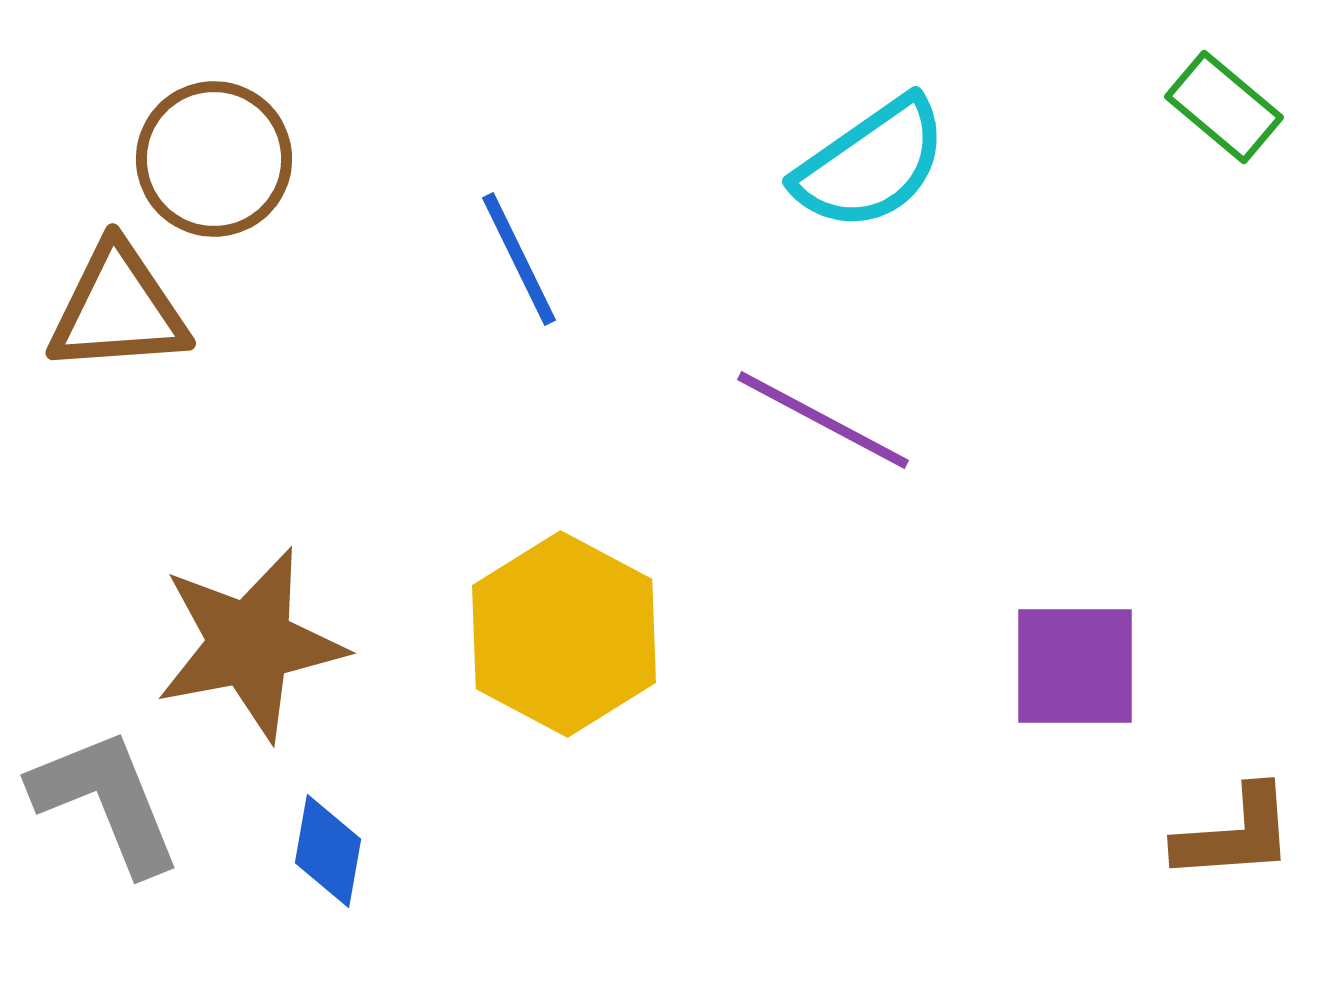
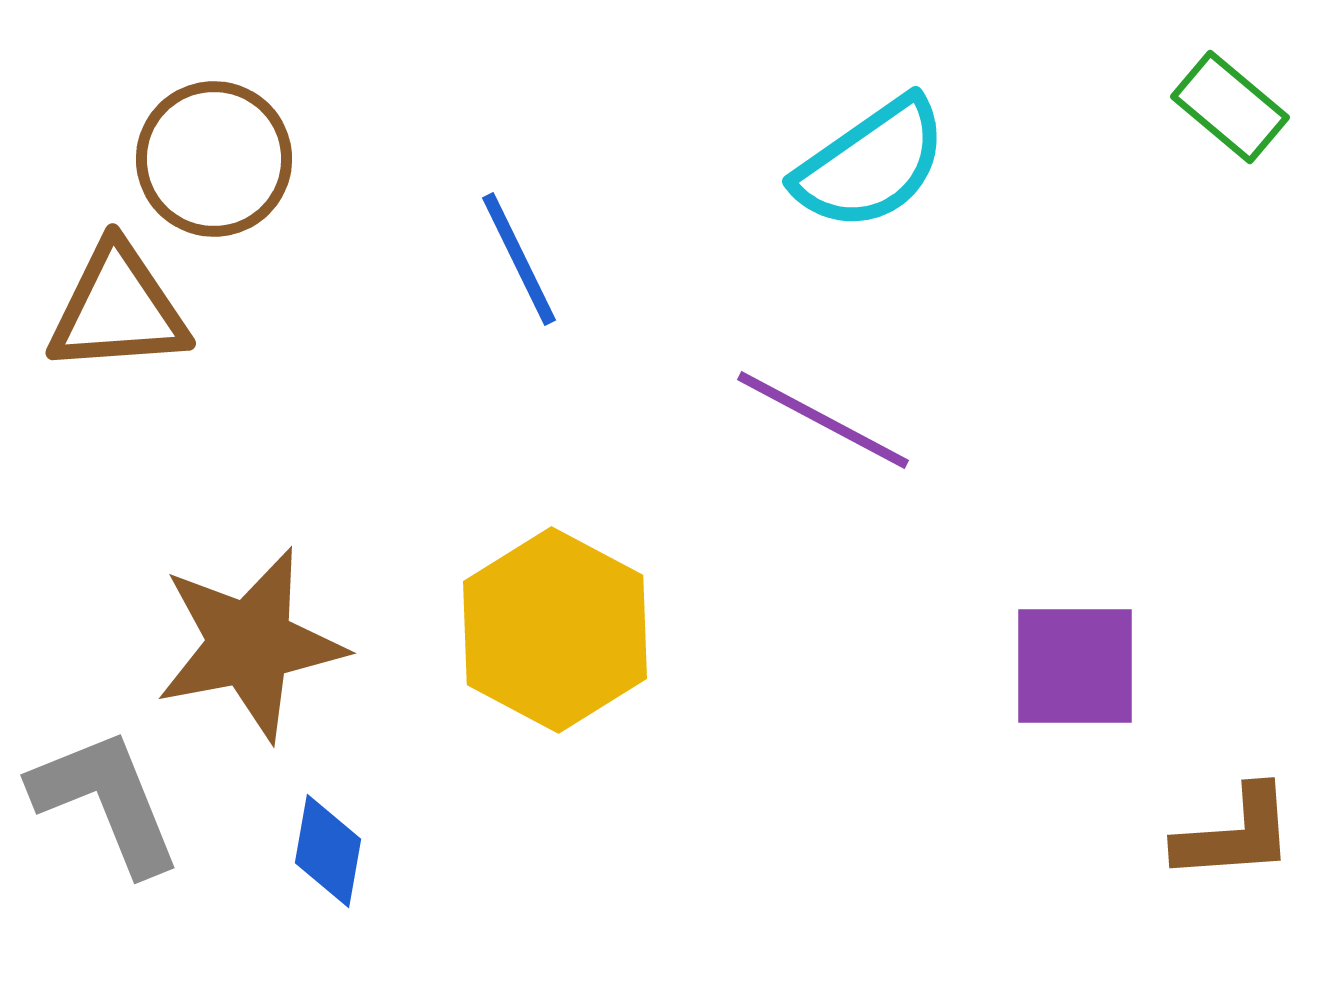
green rectangle: moved 6 px right
yellow hexagon: moved 9 px left, 4 px up
